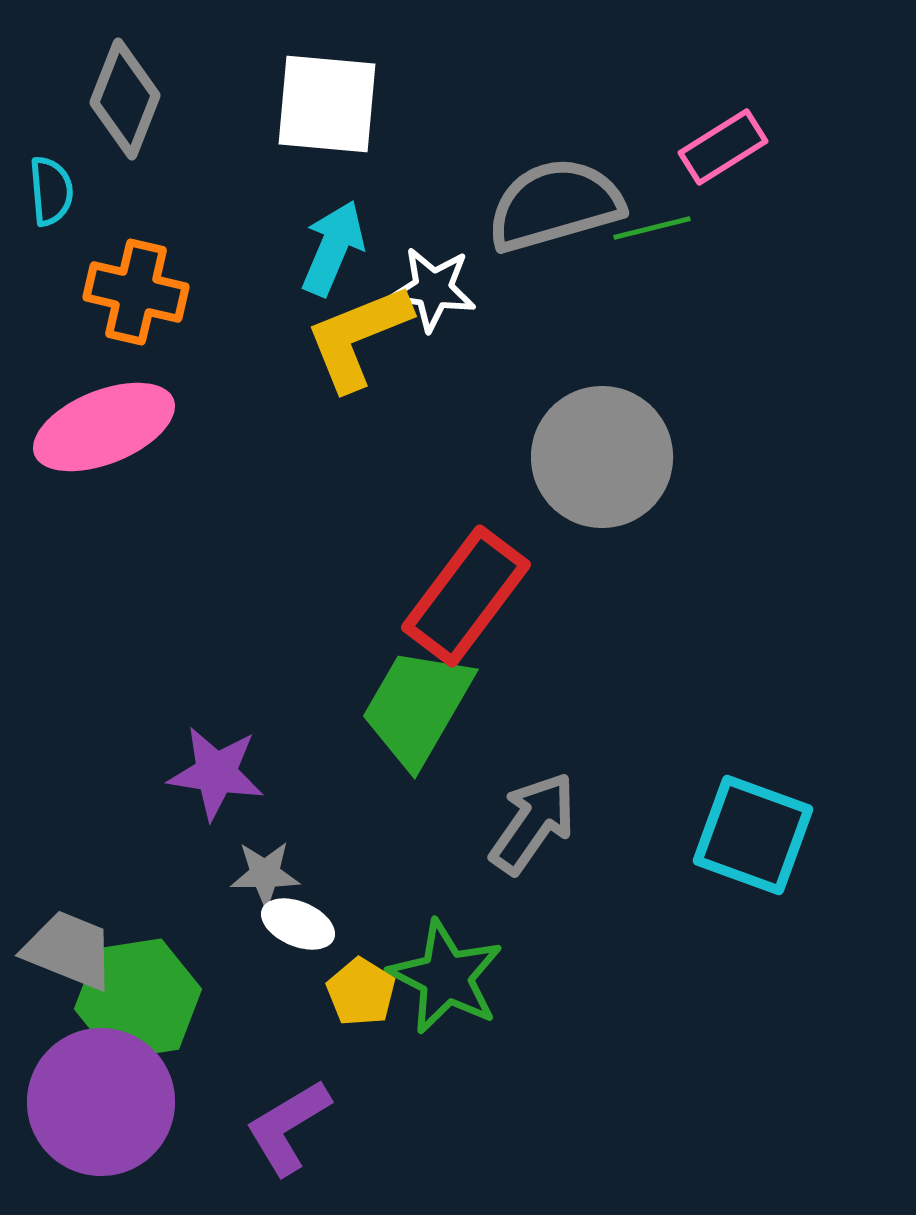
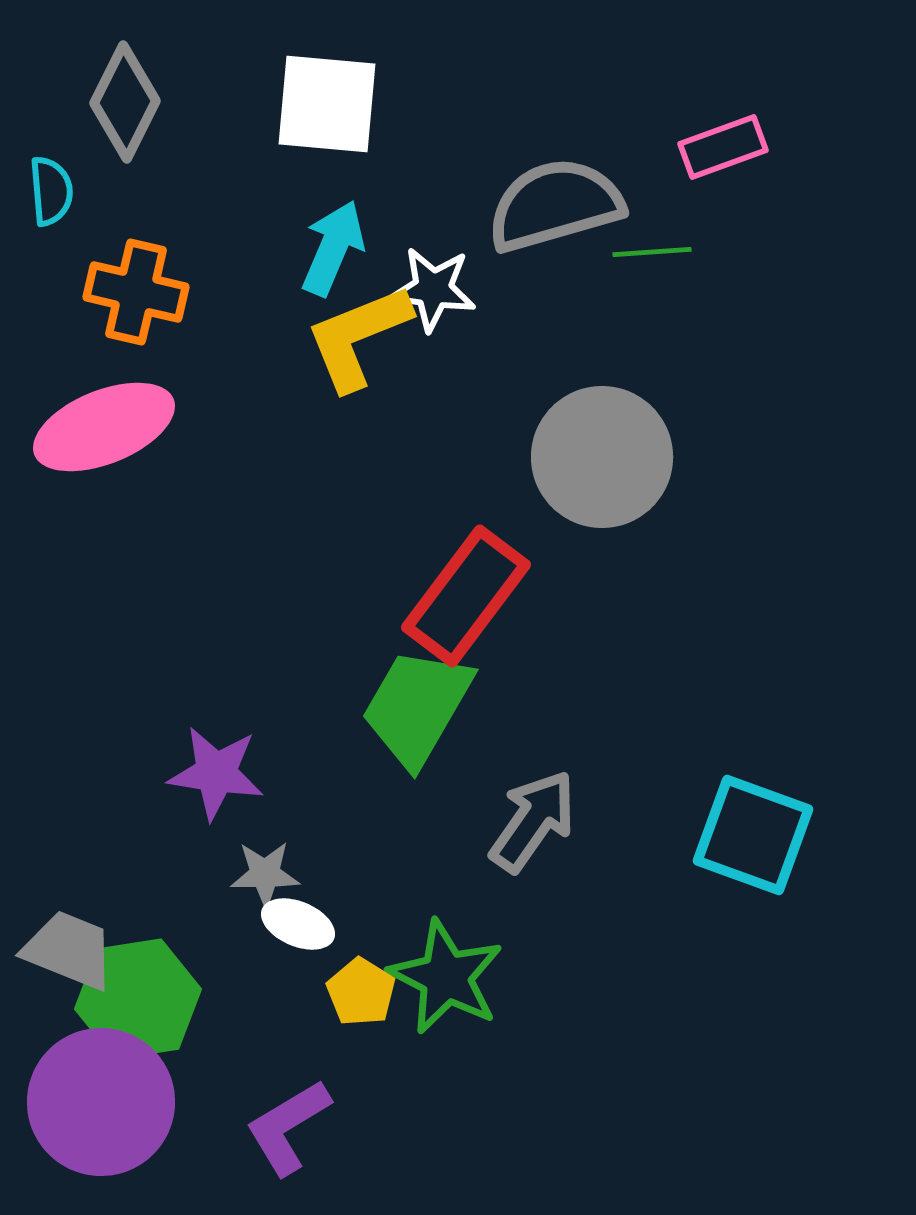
gray diamond: moved 3 px down; rotated 5 degrees clockwise
pink rectangle: rotated 12 degrees clockwise
green line: moved 24 px down; rotated 10 degrees clockwise
gray arrow: moved 2 px up
